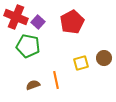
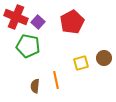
brown semicircle: moved 2 px right, 1 px down; rotated 64 degrees counterclockwise
